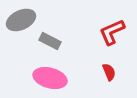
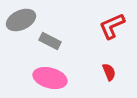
red L-shape: moved 6 px up
